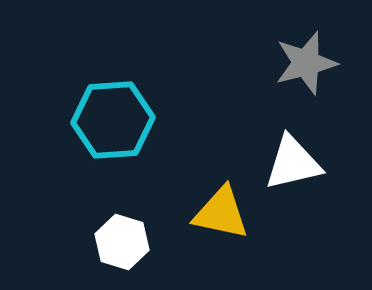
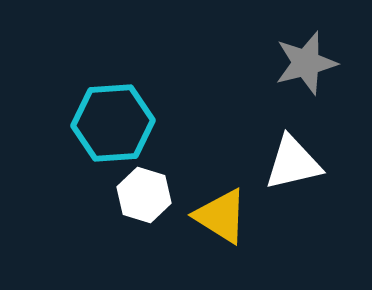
cyan hexagon: moved 3 px down
yellow triangle: moved 3 px down; rotated 20 degrees clockwise
white hexagon: moved 22 px right, 47 px up
